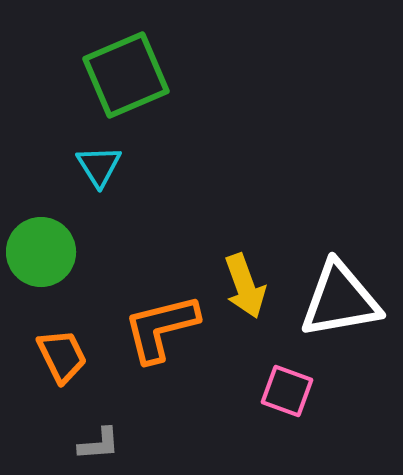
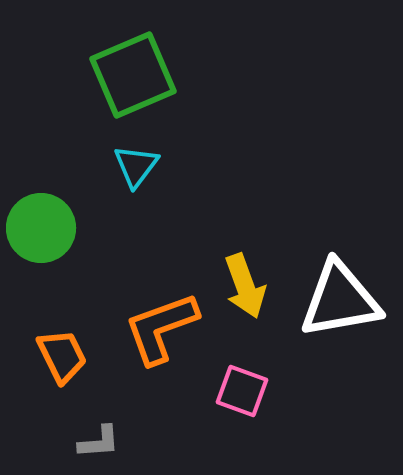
green square: moved 7 px right
cyan triangle: moved 37 px right; rotated 9 degrees clockwise
green circle: moved 24 px up
orange L-shape: rotated 6 degrees counterclockwise
pink square: moved 45 px left
gray L-shape: moved 2 px up
